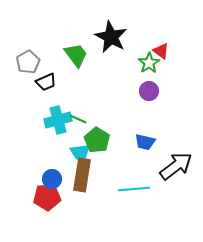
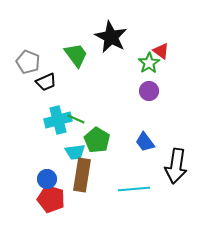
gray pentagon: rotated 20 degrees counterclockwise
green line: moved 2 px left
blue trapezoid: rotated 40 degrees clockwise
cyan trapezoid: moved 5 px left
black arrow: rotated 136 degrees clockwise
blue circle: moved 5 px left
red pentagon: moved 4 px right, 2 px down; rotated 20 degrees clockwise
